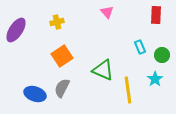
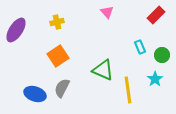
red rectangle: rotated 42 degrees clockwise
orange square: moved 4 px left
